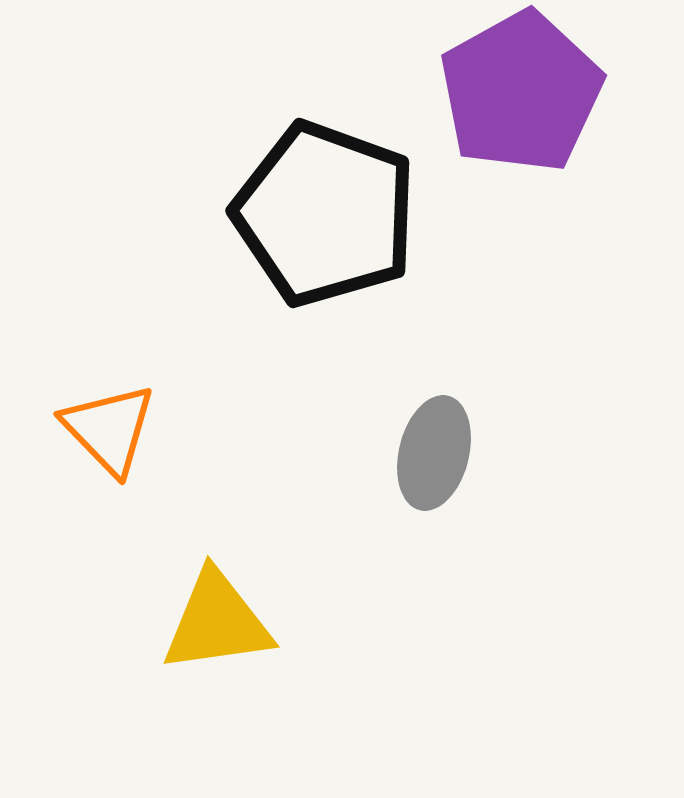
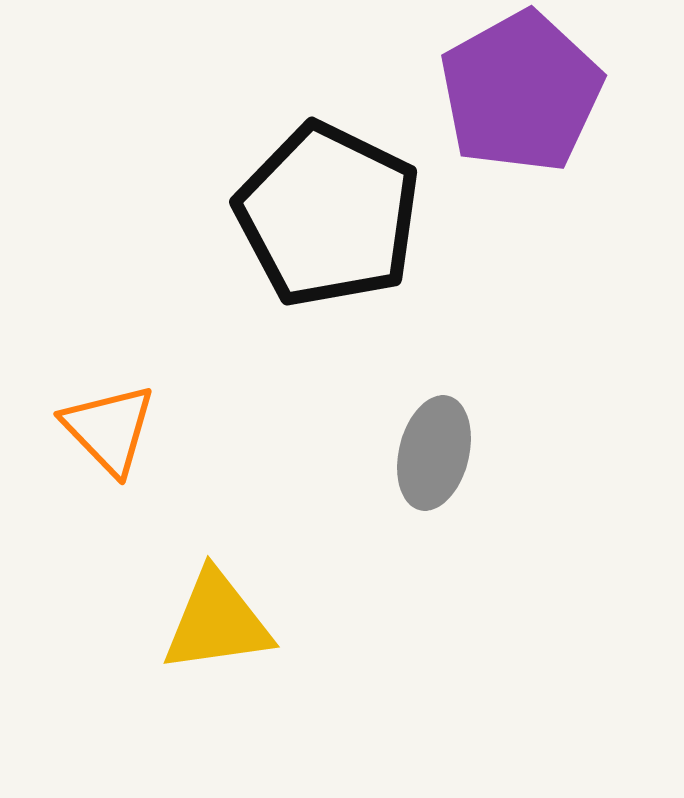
black pentagon: moved 3 px right, 1 px down; rotated 6 degrees clockwise
